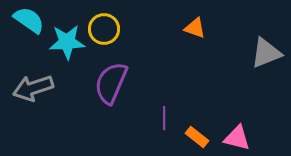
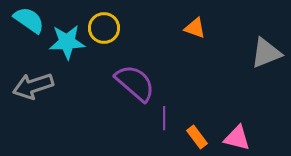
yellow circle: moved 1 px up
purple semicircle: moved 24 px right; rotated 108 degrees clockwise
gray arrow: moved 2 px up
orange rectangle: rotated 15 degrees clockwise
